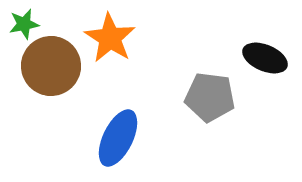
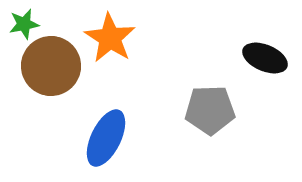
gray pentagon: moved 13 px down; rotated 9 degrees counterclockwise
blue ellipse: moved 12 px left
